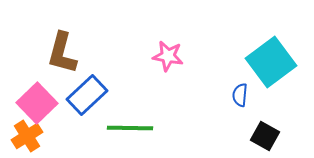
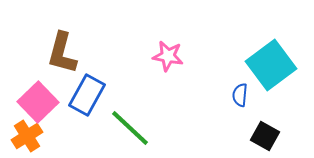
cyan square: moved 3 px down
blue rectangle: rotated 18 degrees counterclockwise
pink square: moved 1 px right, 1 px up
green line: rotated 42 degrees clockwise
